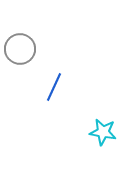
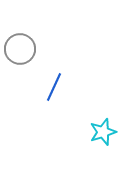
cyan star: rotated 28 degrees counterclockwise
